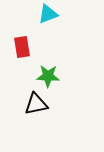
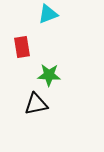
green star: moved 1 px right, 1 px up
